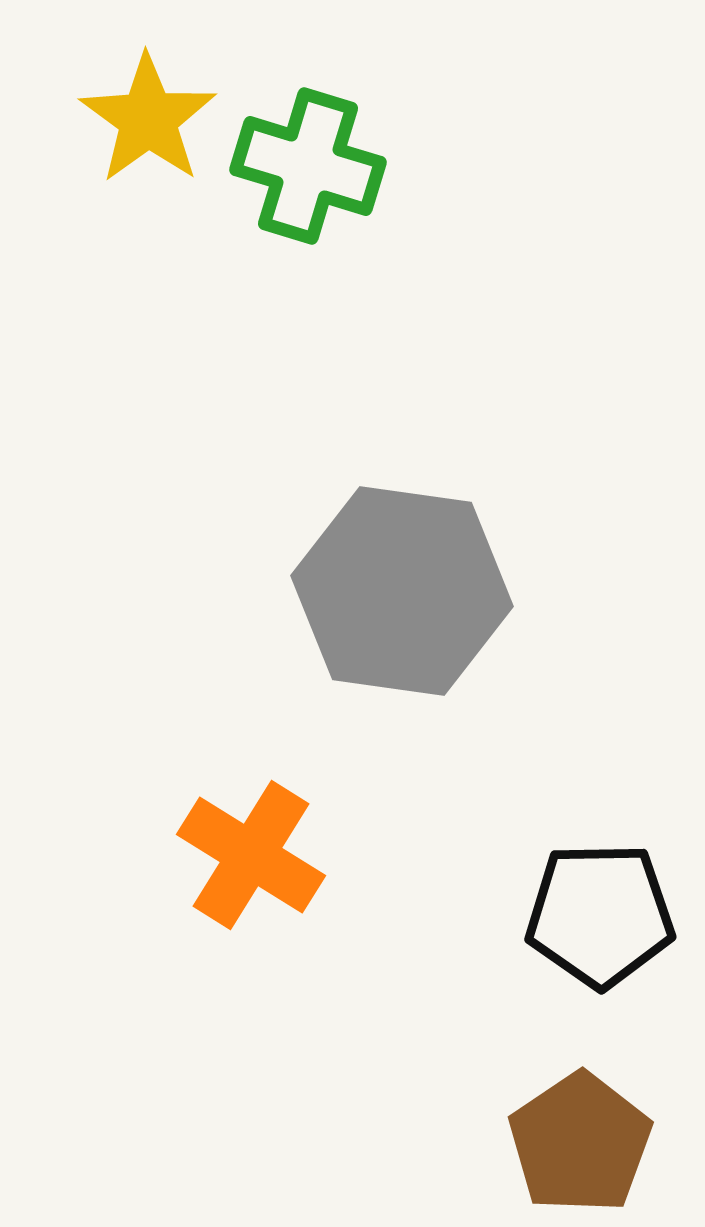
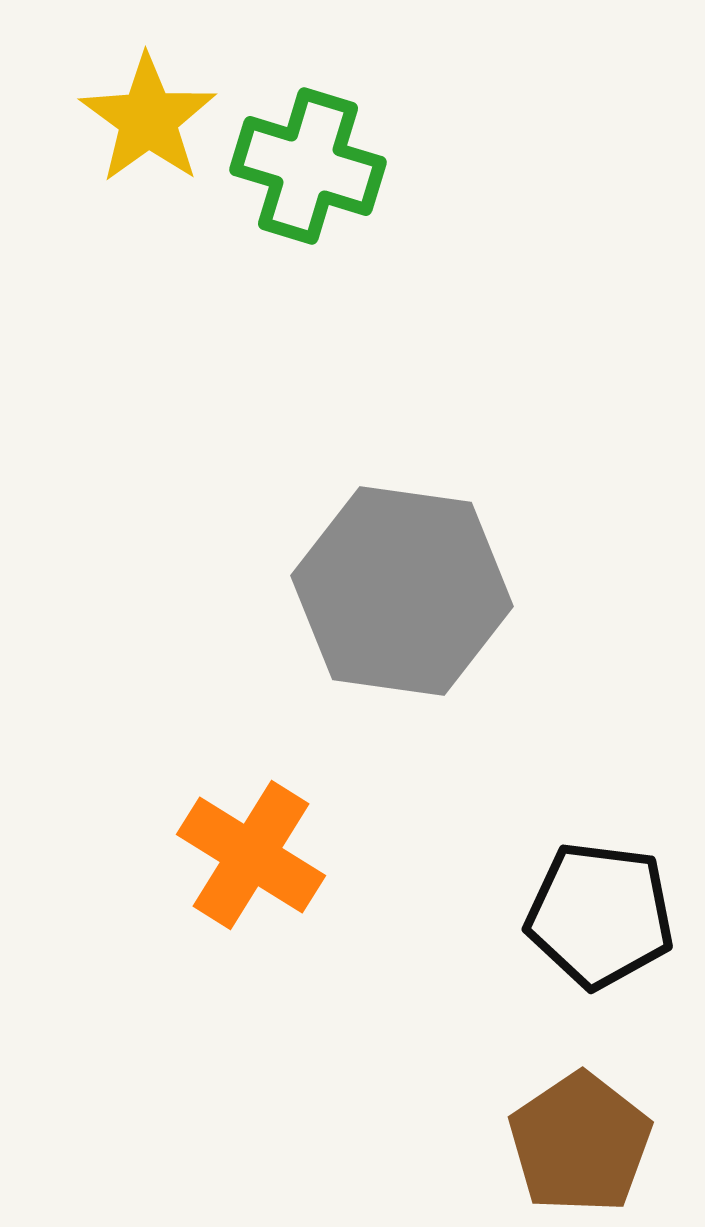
black pentagon: rotated 8 degrees clockwise
